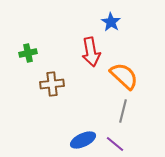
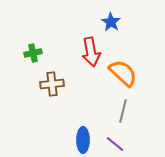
green cross: moved 5 px right
orange semicircle: moved 1 px left, 3 px up
blue ellipse: rotated 65 degrees counterclockwise
